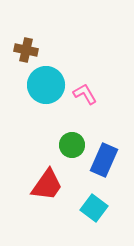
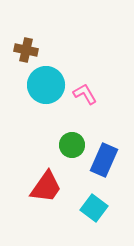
red trapezoid: moved 1 px left, 2 px down
